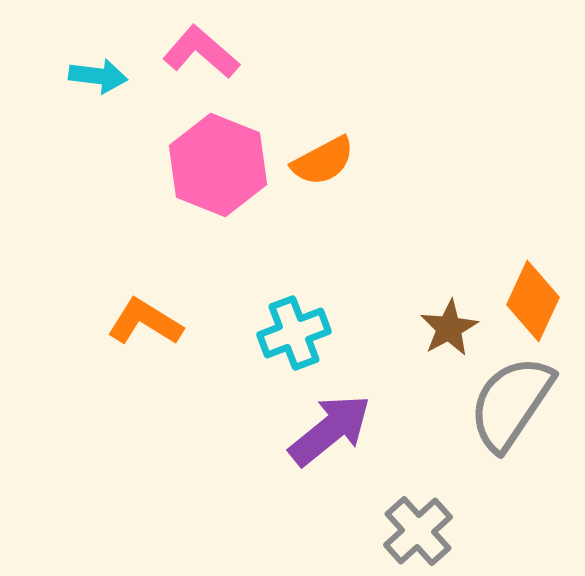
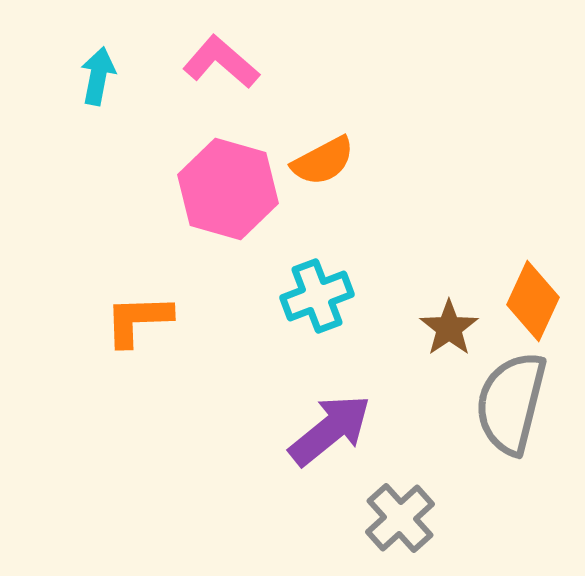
pink L-shape: moved 20 px right, 10 px down
cyan arrow: rotated 86 degrees counterclockwise
pink hexagon: moved 10 px right, 24 px down; rotated 6 degrees counterclockwise
orange L-shape: moved 7 px left, 2 px up; rotated 34 degrees counterclockwise
brown star: rotated 6 degrees counterclockwise
cyan cross: moved 23 px right, 37 px up
gray semicircle: rotated 20 degrees counterclockwise
gray cross: moved 18 px left, 13 px up
